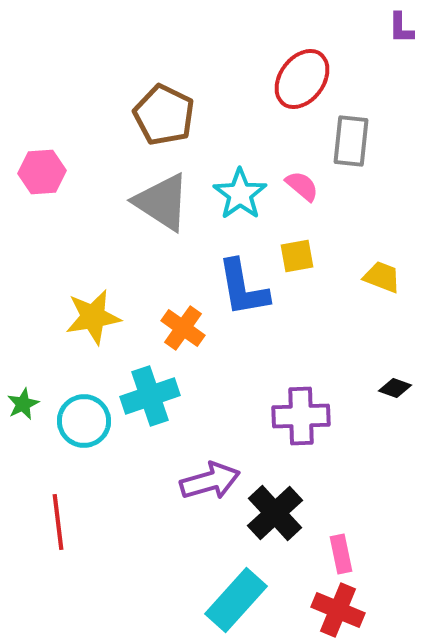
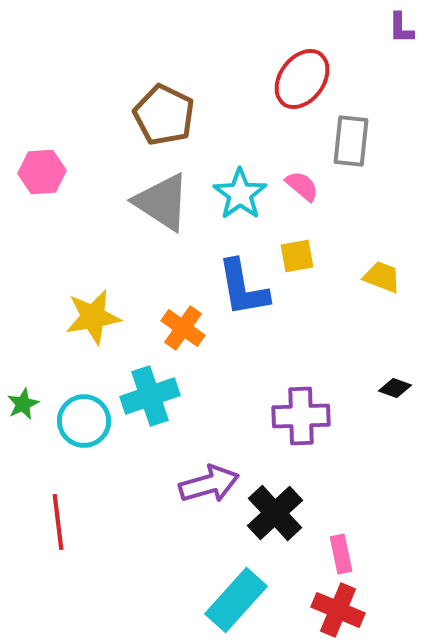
purple arrow: moved 1 px left, 3 px down
